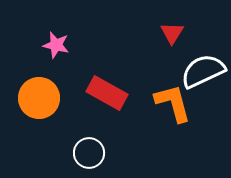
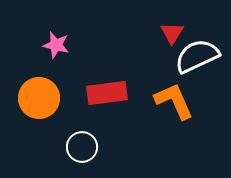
white semicircle: moved 6 px left, 15 px up
red rectangle: rotated 36 degrees counterclockwise
orange L-shape: moved 1 px right, 2 px up; rotated 9 degrees counterclockwise
white circle: moved 7 px left, 6 px up
